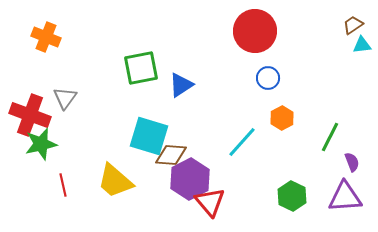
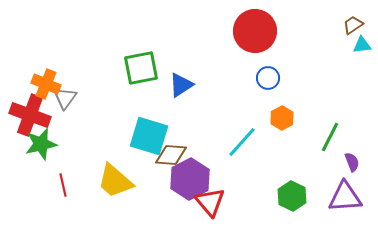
orange cross: moved 47 px down
